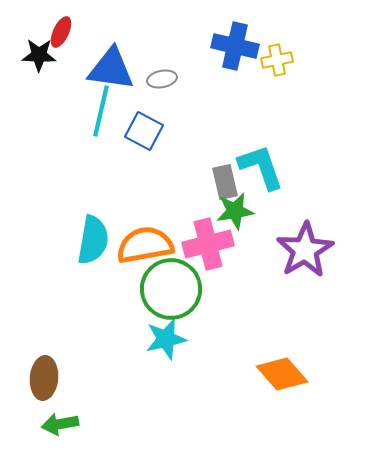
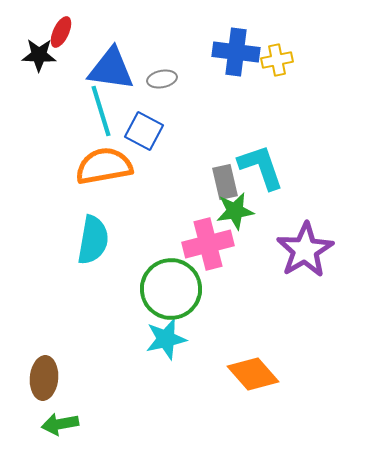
blue cross: moved 1 px right, 6 px down; rotated 6 degrees counterclockwise
cyan line: rotated 30 degrees counterclockwise
orange semicircle: moved 41 px left, 79 px up
orange diamond: moved 29 px left
